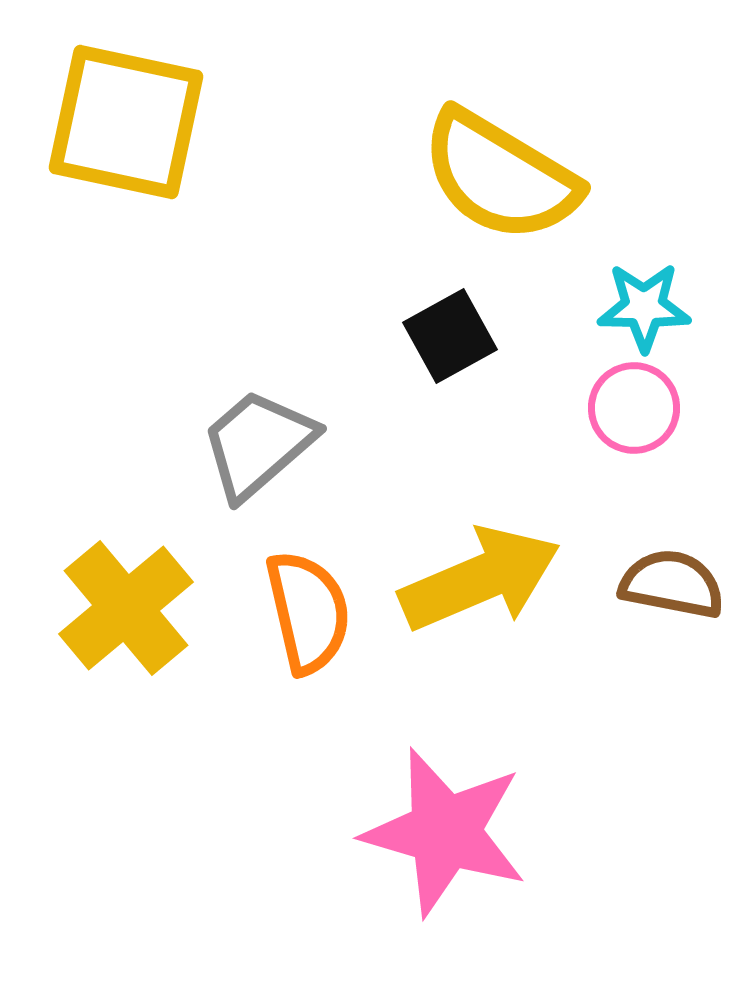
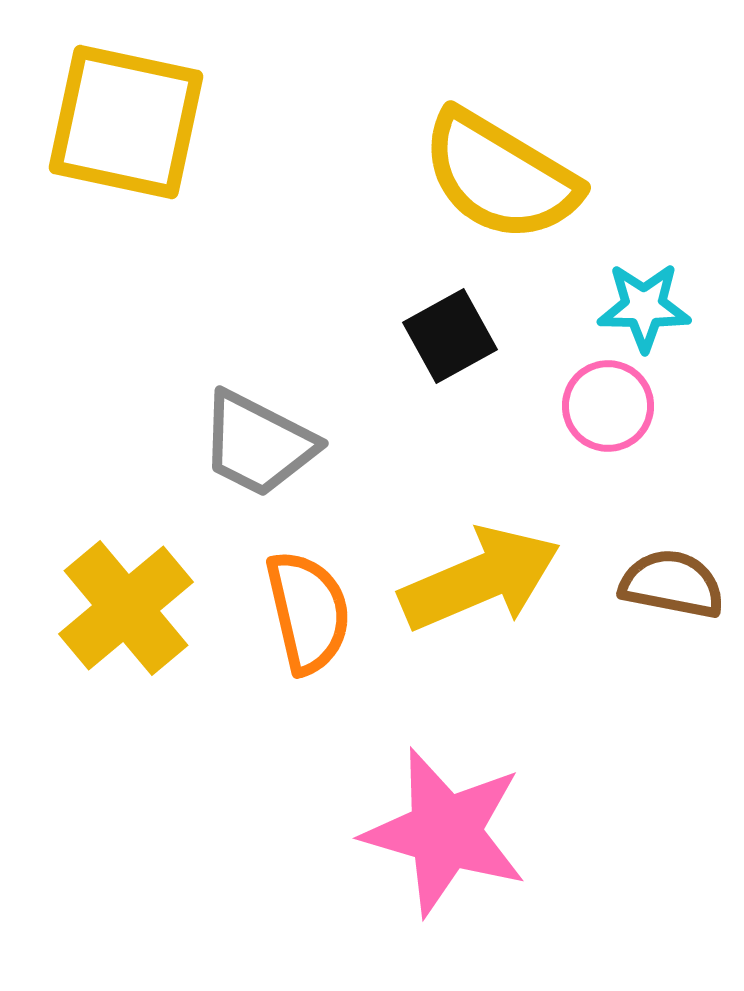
pink circle: moved 26 px left, 2 px up
gray trapezoid: rotated 112 degrees counterclockwise
